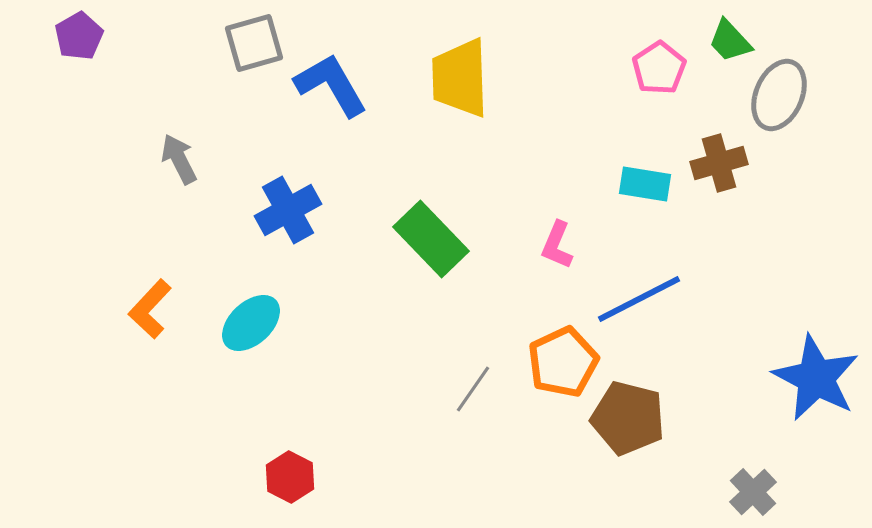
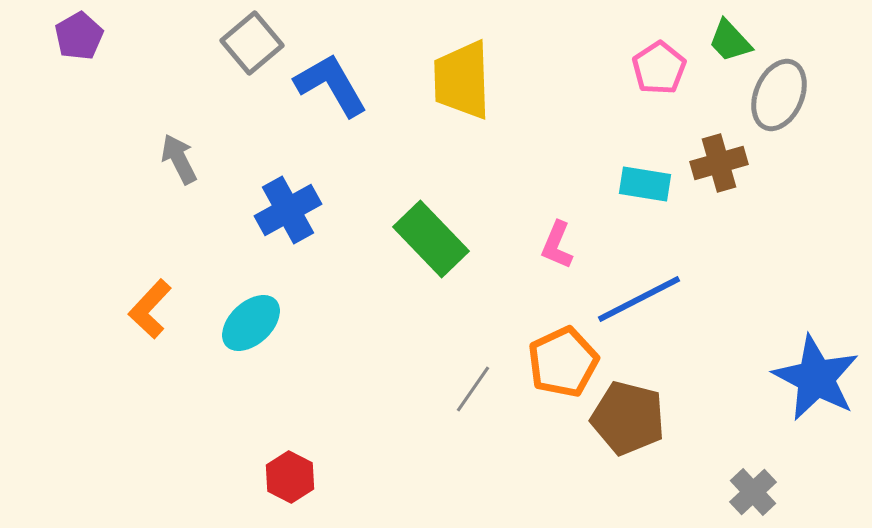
gray square: moved 2 px left; rotated 24 degrees counterclockwise
yellow trapezoid: moved 2 px right, 2 px down
